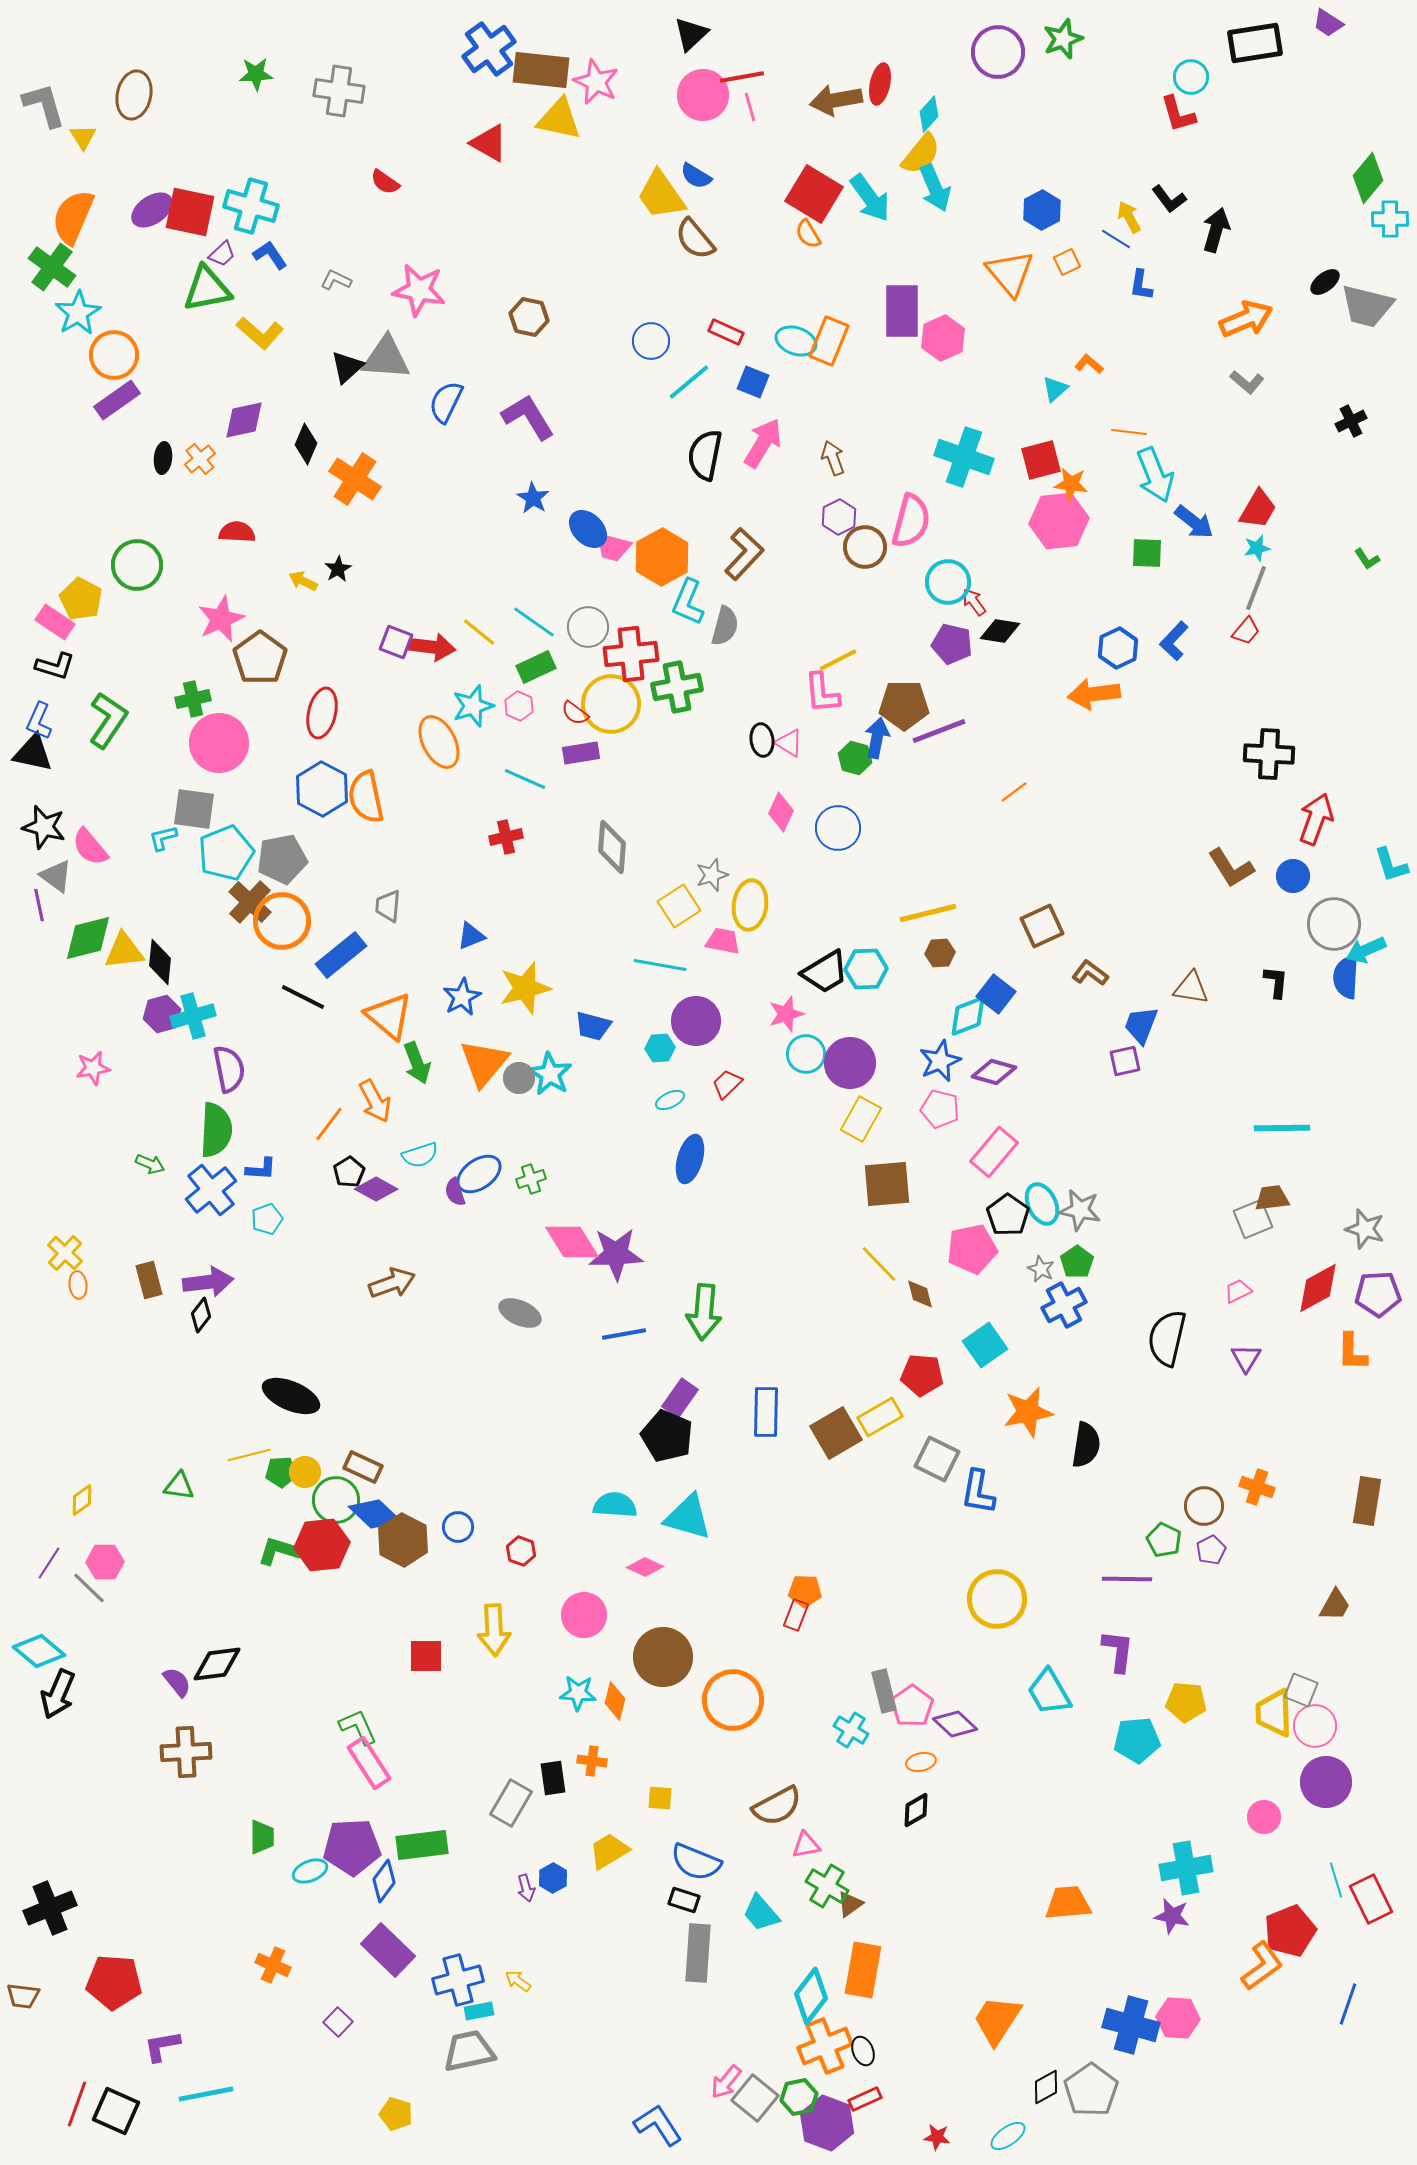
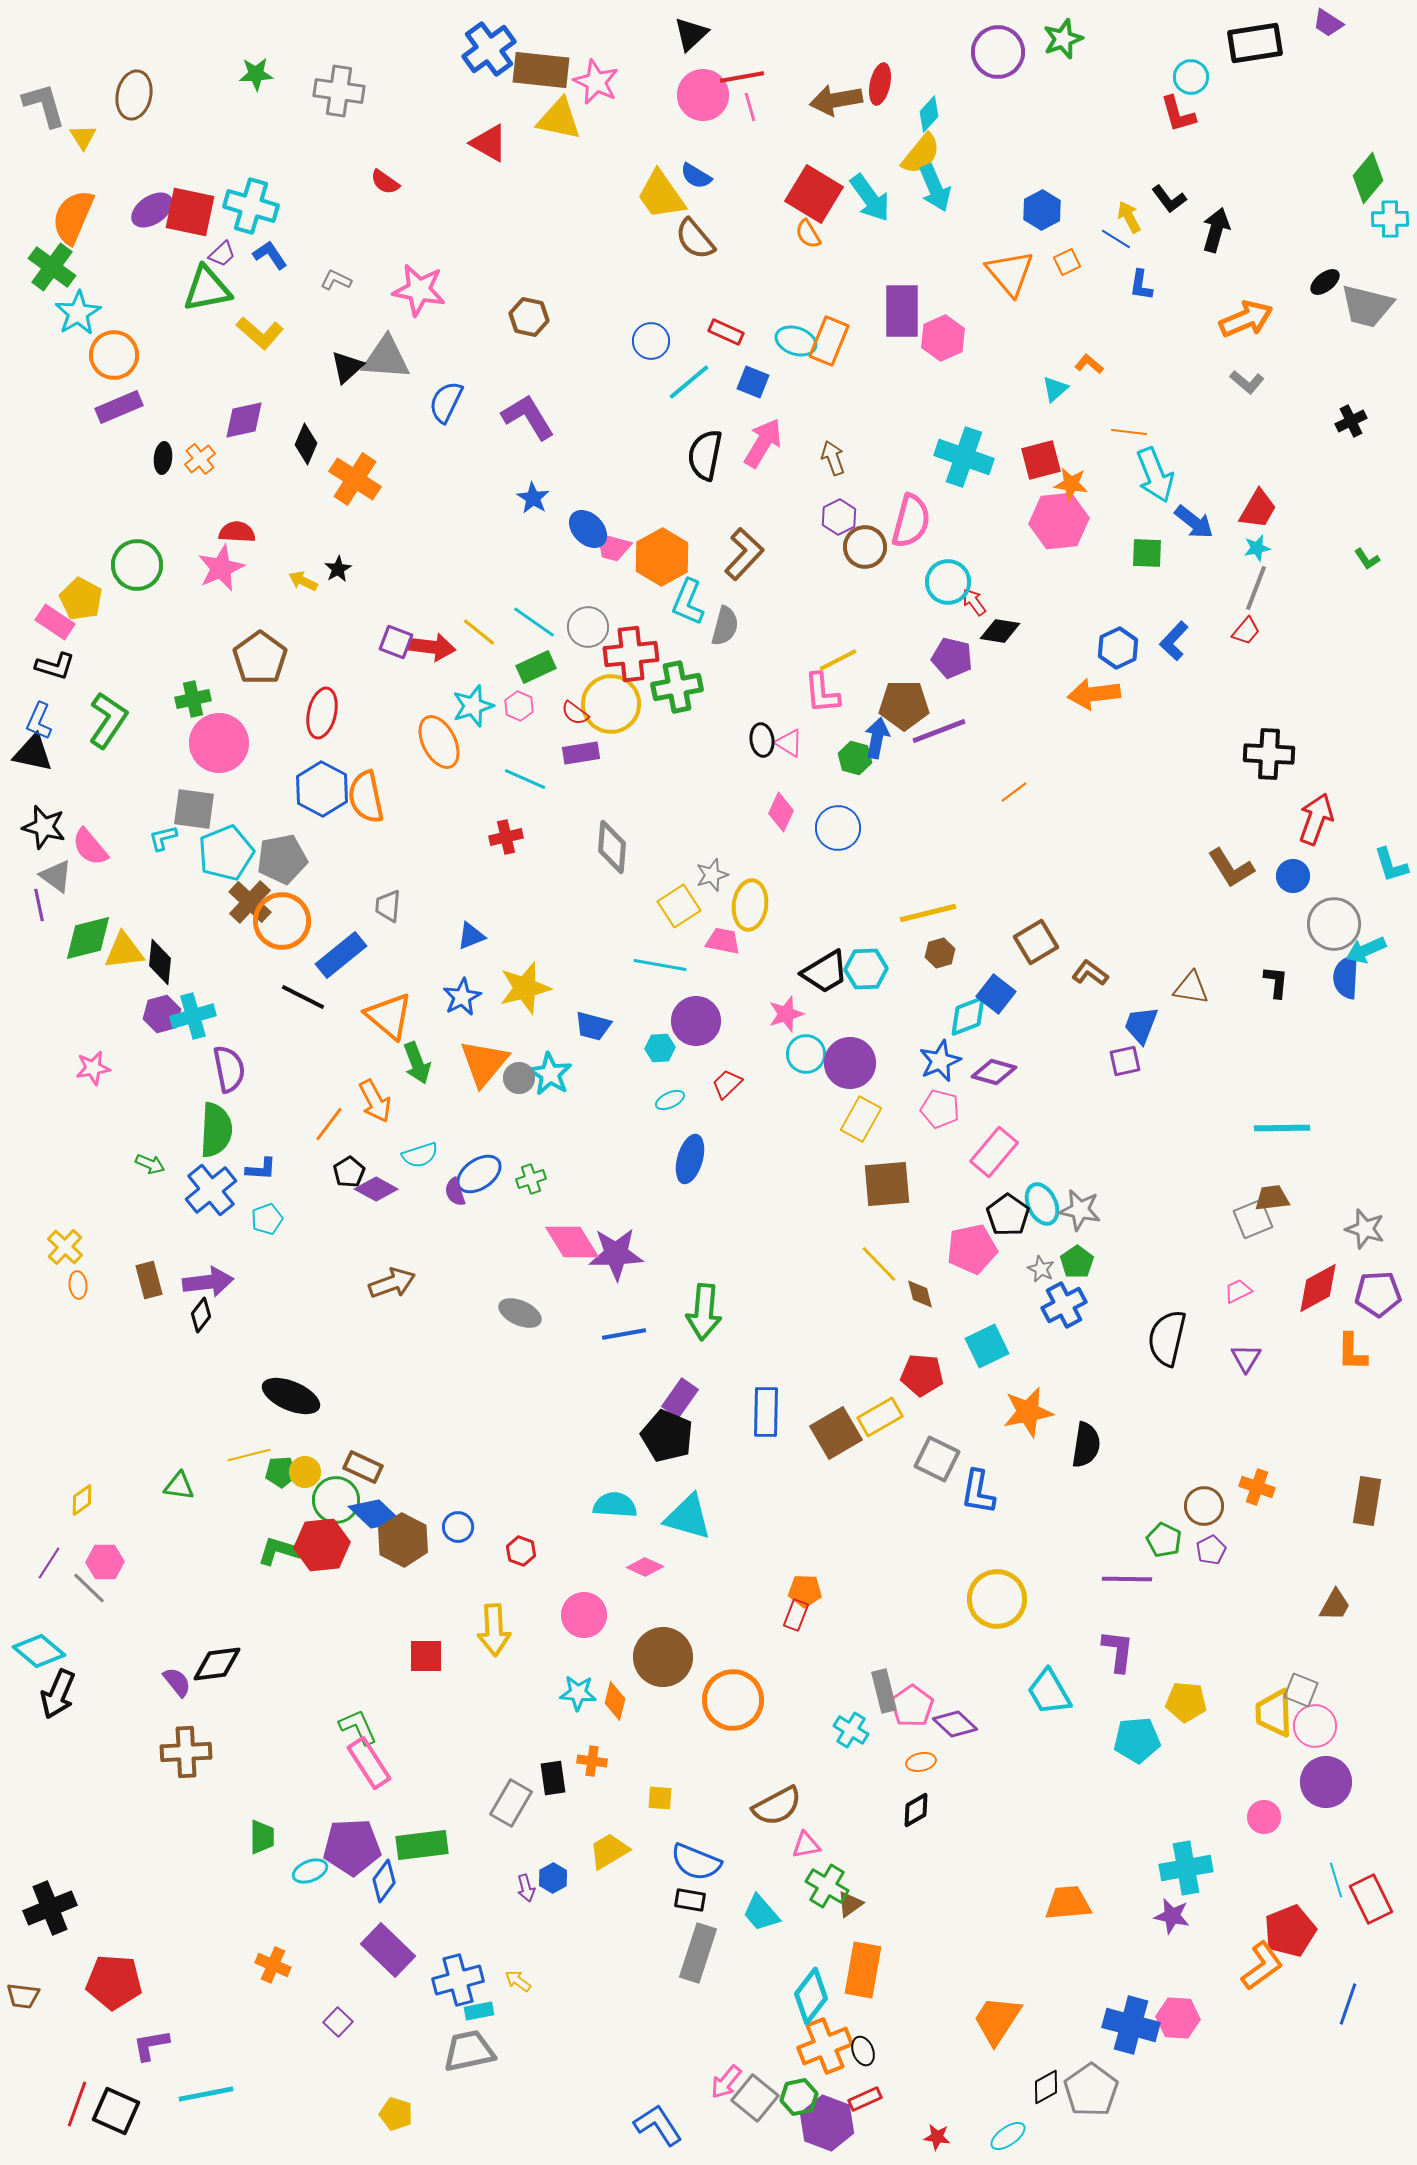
purple rectangle at (117, 400): moved 2 px right, 7 px down; rotated 12 degrees clockwise
pink star at (221, 619): moved 51 px up
purple pentagon at (952, 644): moved 14 px down
brown square at (1042, 926): moved 6 px left, 16 px down; rotated 6 degrees counterclockwise
brown hexagon at (940, 953): rotated 12 degrees counterclockwise
yellow cross at (65, 1253): moved 6 px up
cyan square at (985, 1345): moved 2 px right, 1 px down; rotated 9 degrees clockwise
black rectangle at (684, 1900): moved 6 px right; rotated 8 degrees counterclockwise
gray rectangle at (698, 1953): rotated 14 degrees clockwise
purple L-shape at (162, 2046): moved 11 px left, 1 px up
